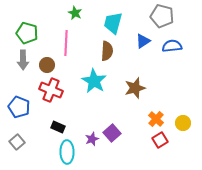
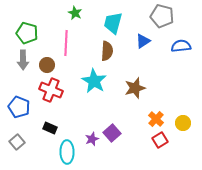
blue semicircle: moved 9 px right
black rectangle: moved 8 px left, 1 px down
